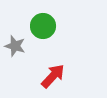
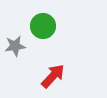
gray star: rotated 25 degrees counterclockwise
